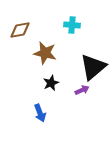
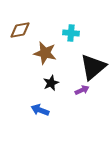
cyan cross: moved 1 px left, 8 px down
blue arrow: moved 3 px up; rotated 132 degrees clockwise
